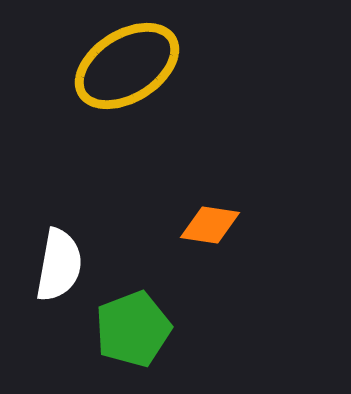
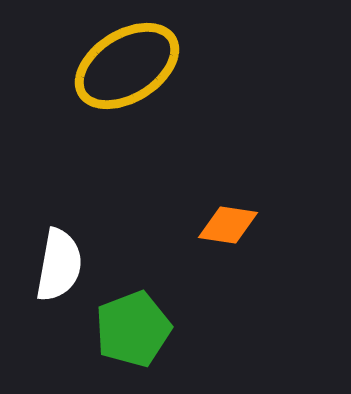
orange diamond: moved 18 px right
